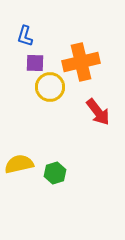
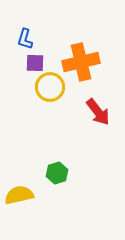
blue L-shape: moved 3 px down
yellow semicircle: moved 31 px down
green hexagon: moved 2 px right
